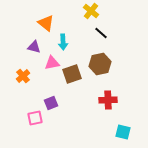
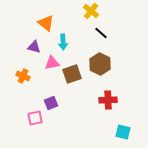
brown hexagon: rotated 20 degrees counterclockwise
orange cross: rotated 24 degrees counterclockwise
